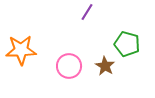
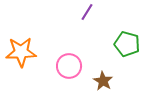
orange star: moved 2 px down
brown star: moved 2 px left, 15 px down
